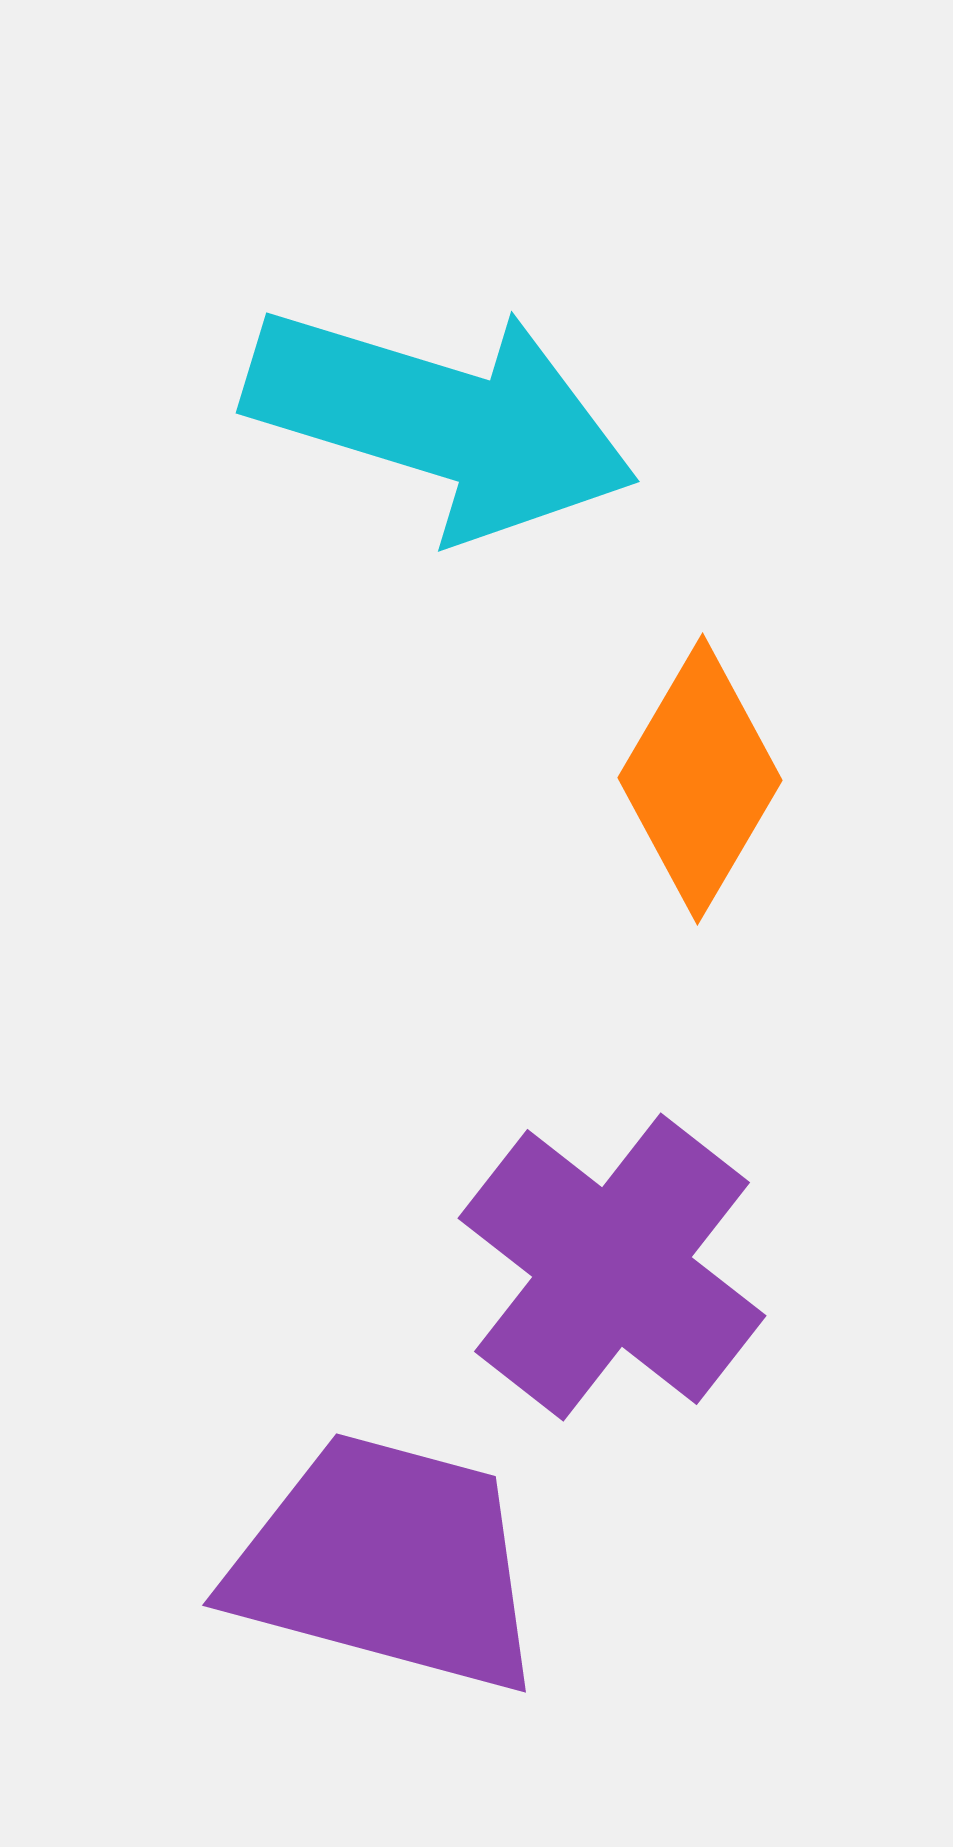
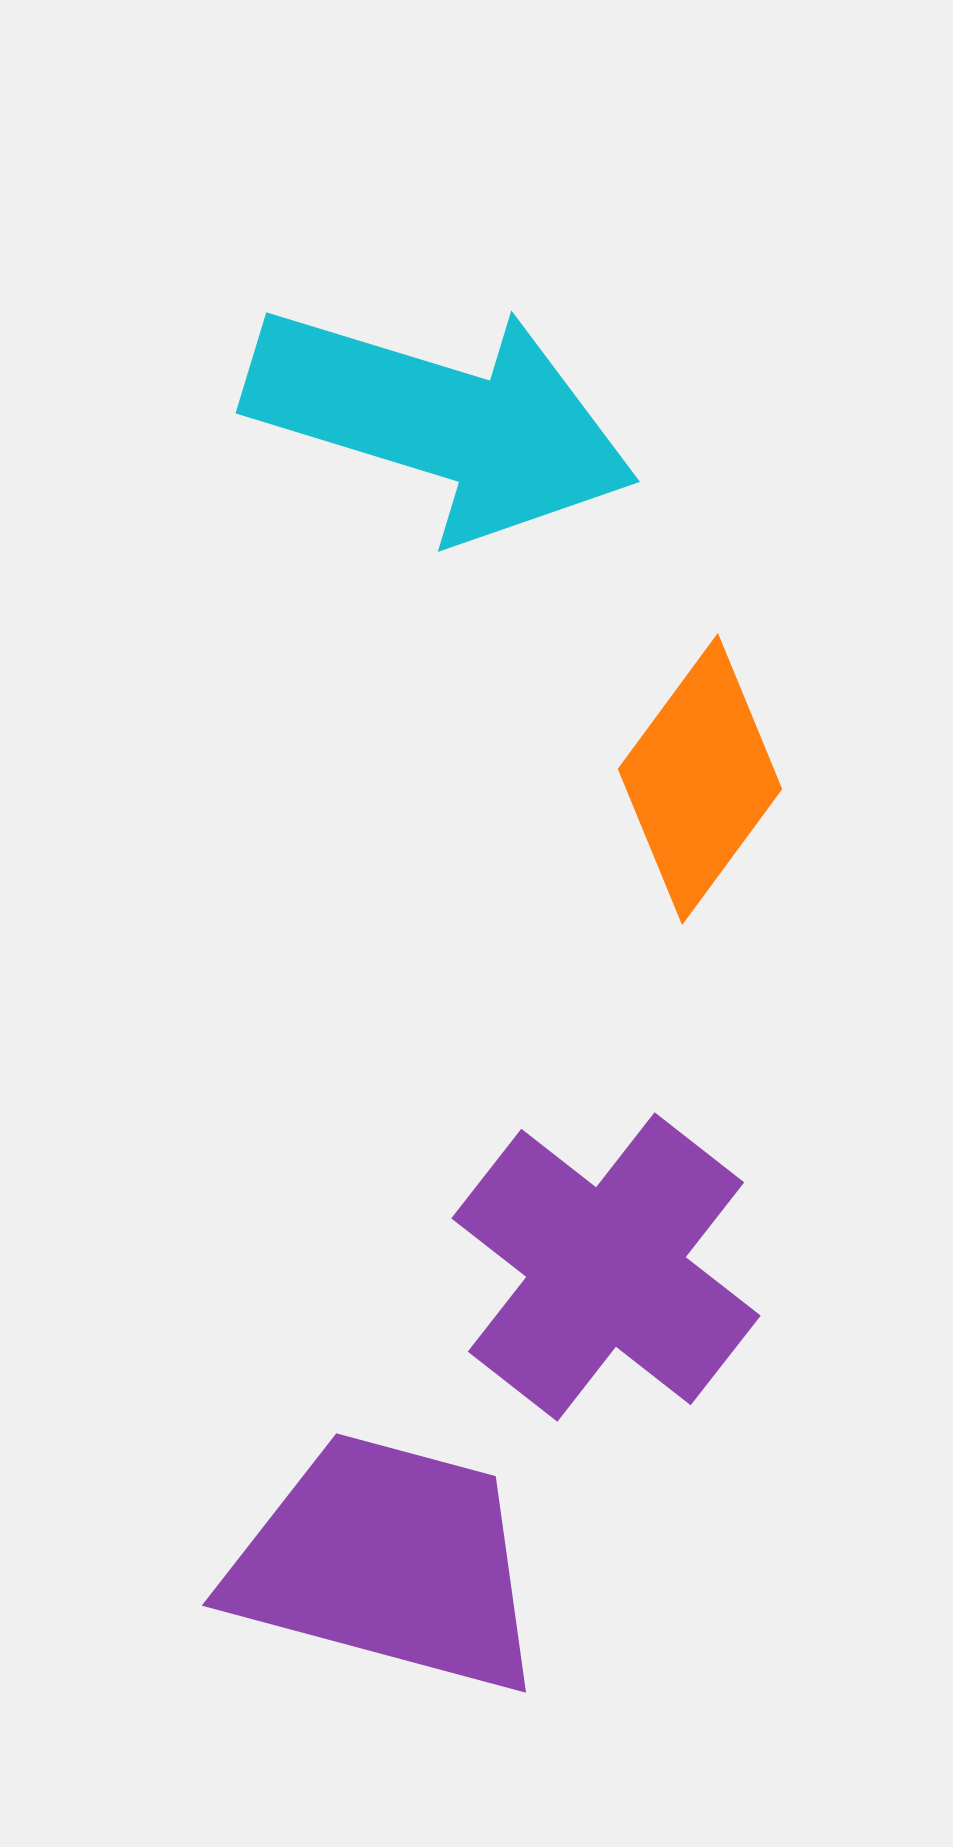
orange diamond: rotated 6 degrees clockwise
purple cross: moved 6 px left
